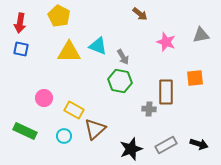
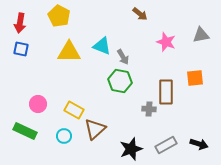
cyan triangle: moved 4 px right
pink circle: moved 6 px left, 6 px down
